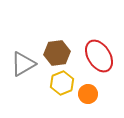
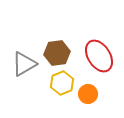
gray triangle: moved 1 px right
